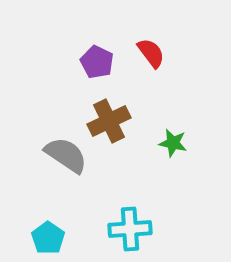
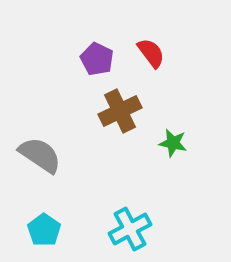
purple pentagon: moved 3 px up
brown cross: moved 11 px right, 10 px up
gray semicircle: moved 26 px left
cyan cross: rotated 24 degrees counterclockwise
cyan pentagon: moved 4 px left, 8 px up
